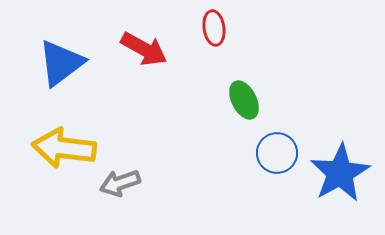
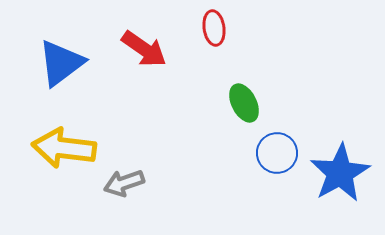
red arrow: rotated 6 degrees clockwise
green ellipse: moved 3 px down
gray arrow: moved 4 px right
